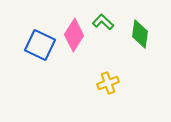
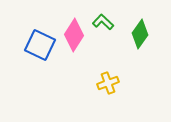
green diamond: rotated 28 degrees clockwise
